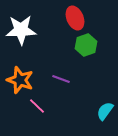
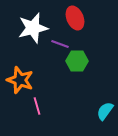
white star: moved 12 px right, 2 px up; rotated 12 degrees counterclockwise
green hexagon: moved 9 px left, 16 px down; rotated 20 degrees clockwise
purple line: moved 1 px left, 35 px up
pink line: rotated 30 degrees clockwise
